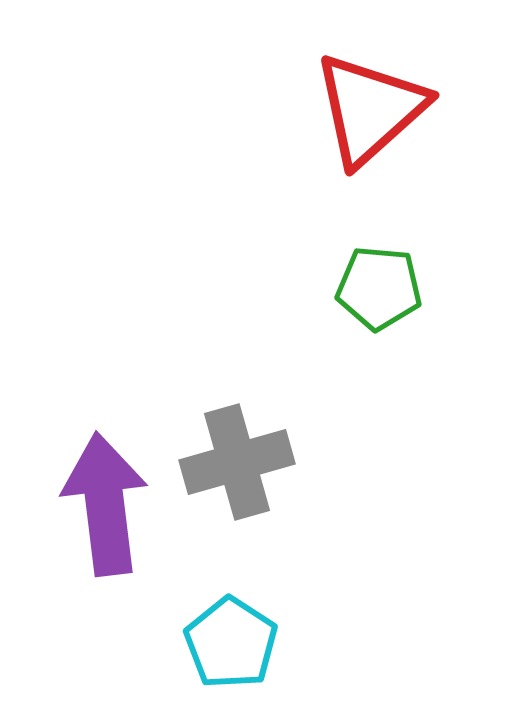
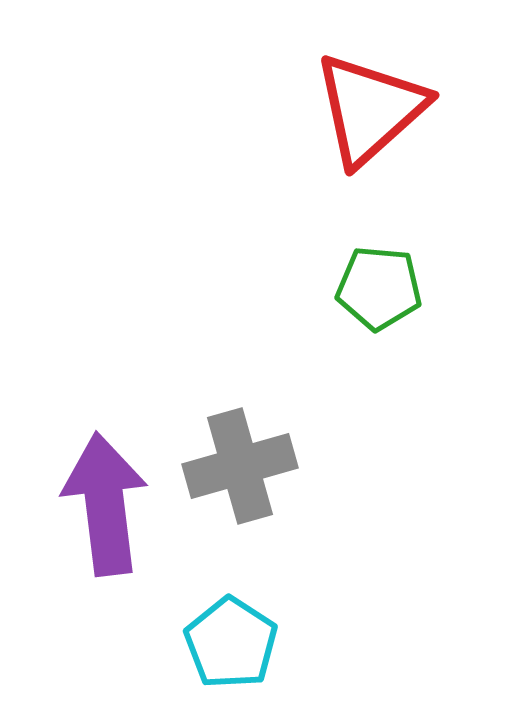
gray cross: moved 3 px right, 4 px down
